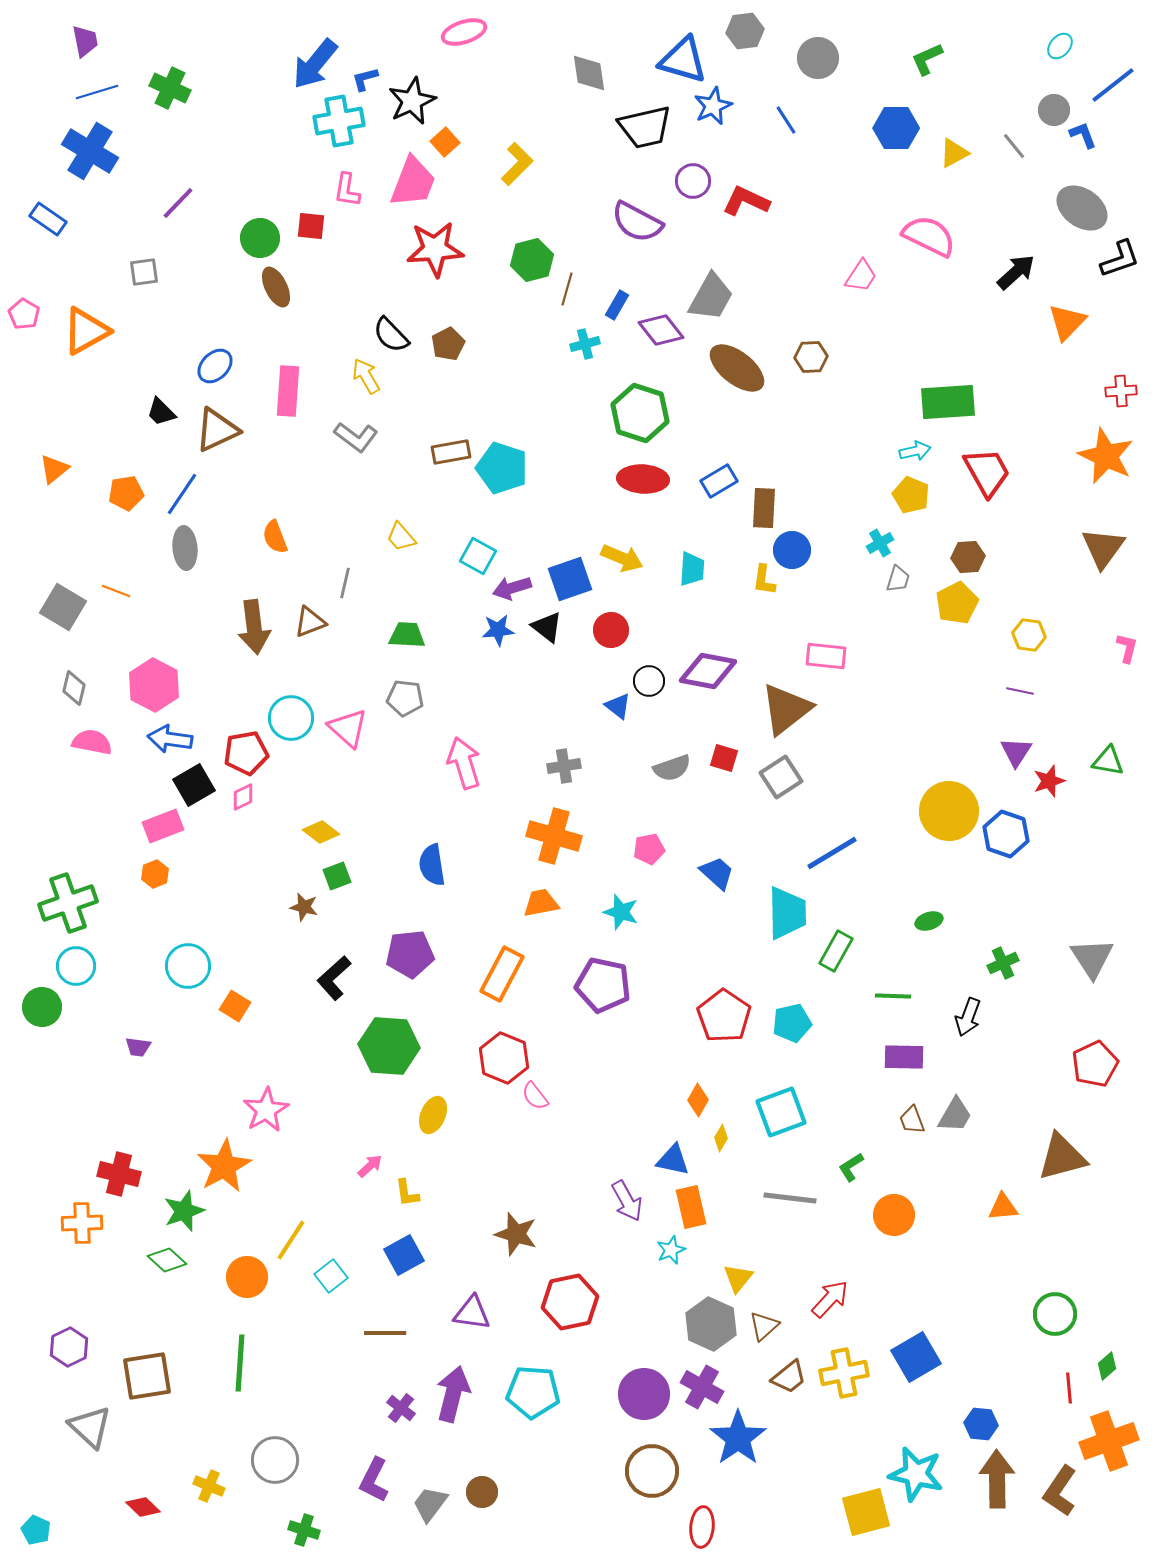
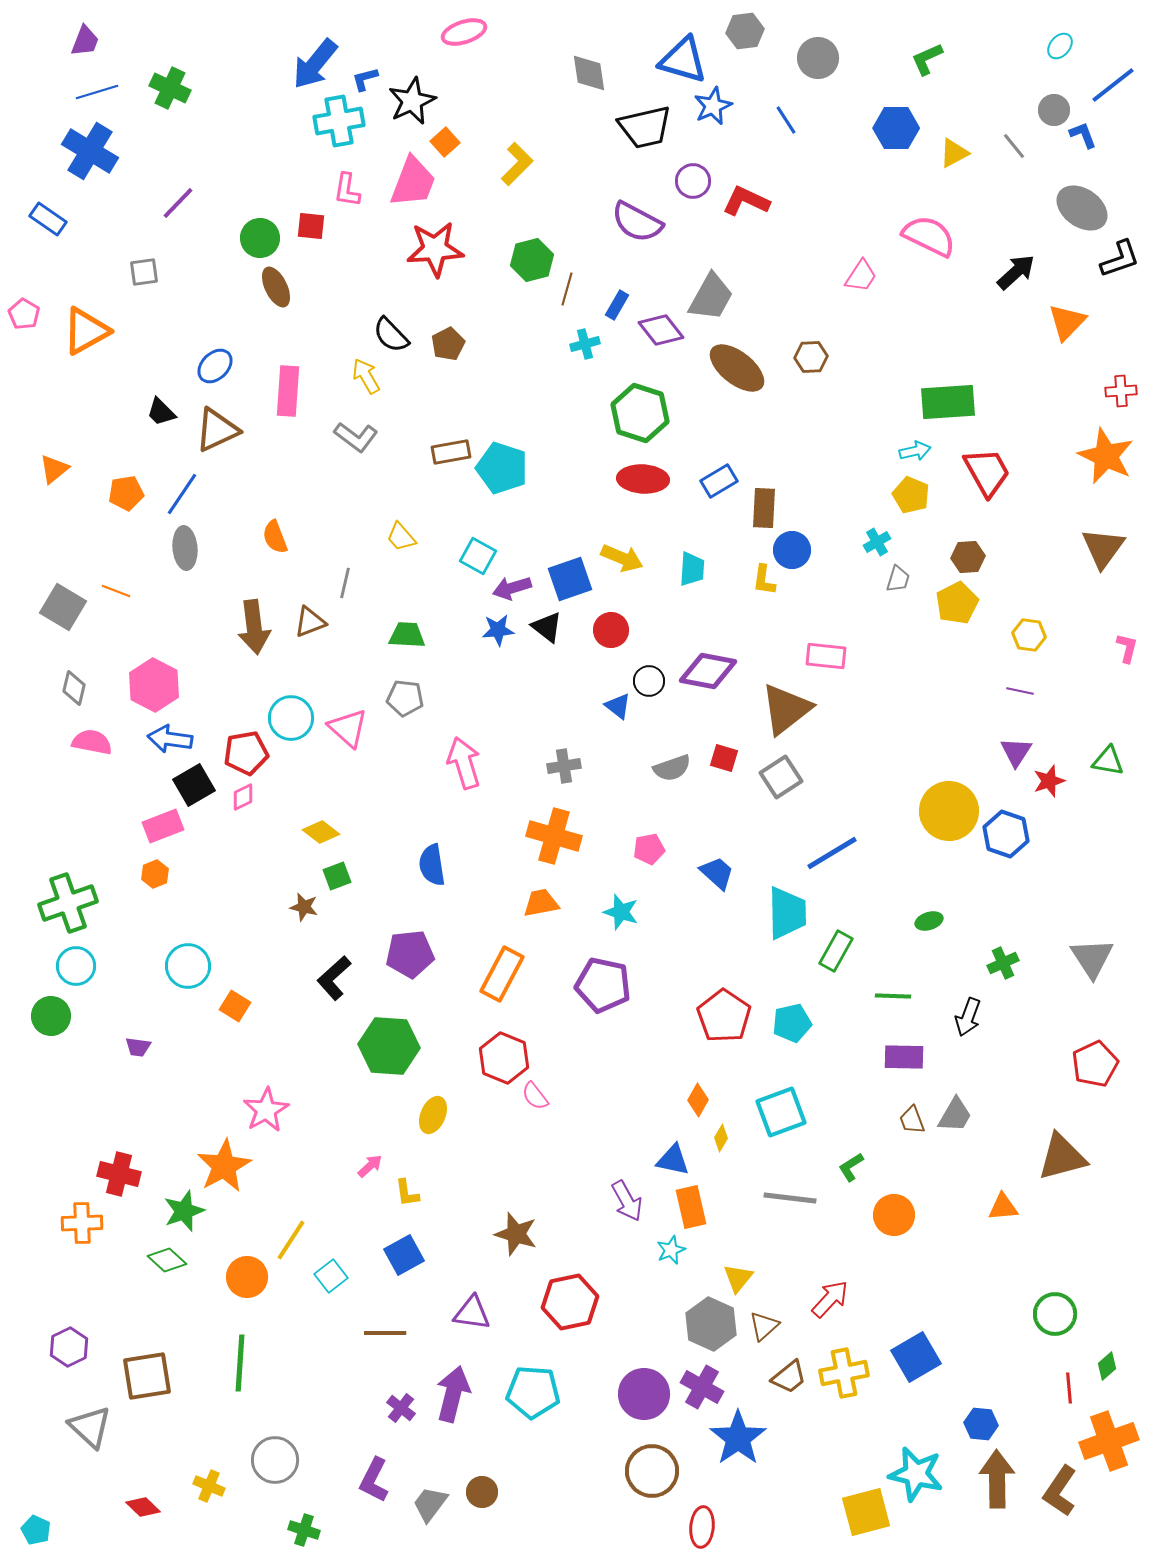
purple trapezoid at (85, 41): rotated 32 degrees clockwise
cyan cross at (880, 543): moved 3 px left, 1 px up
green circle at (42, 1007): moved 9 px right, 9 px down
